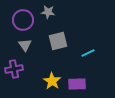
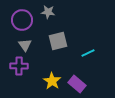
purple circle: moved 1 px left
purple cross: moved 5 px right, 3 px up; rotated 12 degrees clockwise
purple rectangle: rotated 42 degrees clockwise
